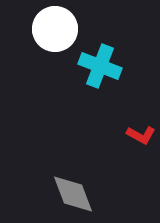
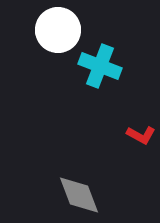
white circle: moved 3 px right, 1 px down
gray diamond: moved 6 px right, 1 px down
